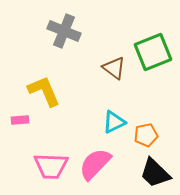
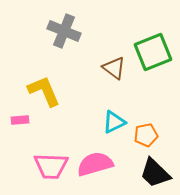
pink semicircle: rotated 30 degrees clockwise
